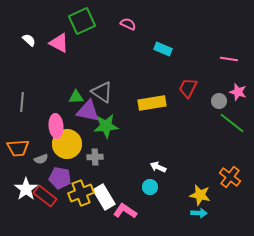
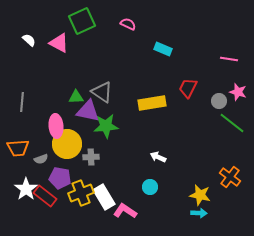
gray cross: moved 4 px left
white arrow: moved 10 px up
